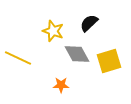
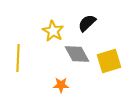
black semicircle: moved 2 px left
yellow star: rotated 10 degrees clockwise
yellow line: rotated 68 degrees clockwise
